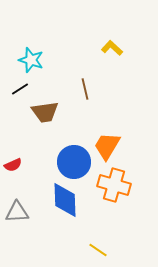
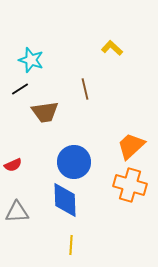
orange trapezoid: moved 24 px right; rotated 16 degrees clockwise
orange cross: moved 16 px right
yellow line: moved 27 px left, 5 px up; rotated 60 degrees clockwise
